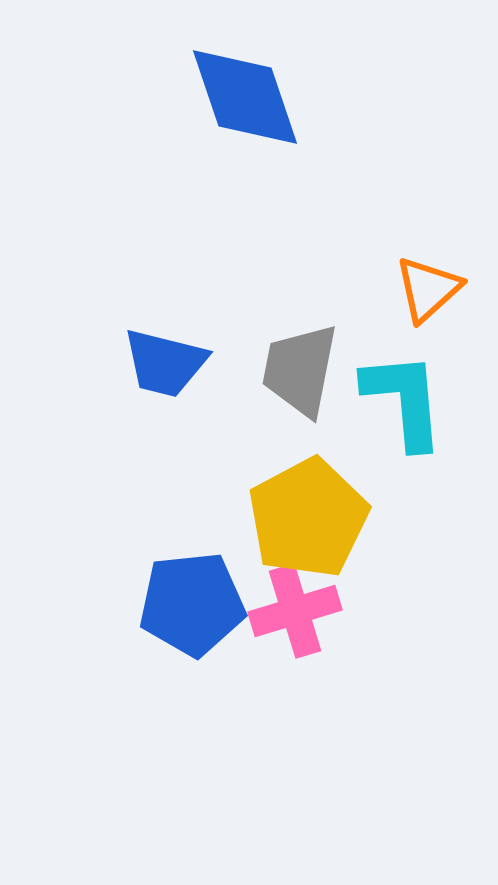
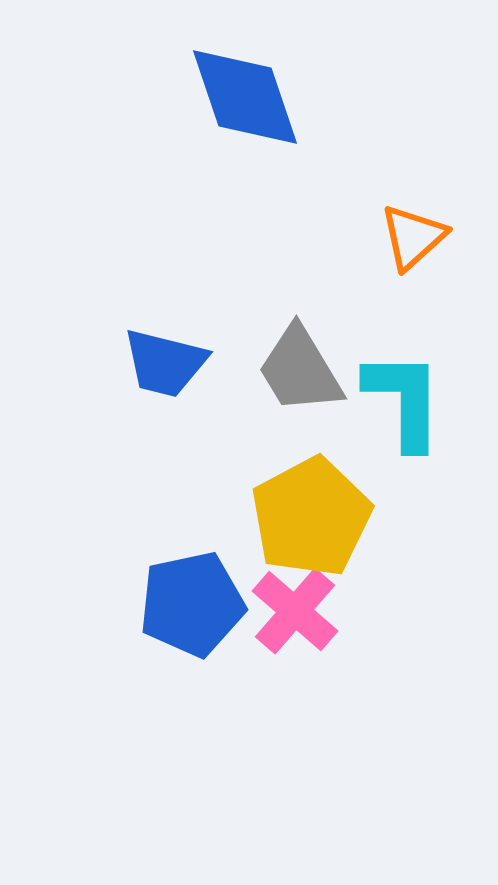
orange triangle: moved 15 px left, 52 px up
gray trapezoid: rotated 42 degrees counterclockwise
cyan L-shape: rotated 5 degrees clockwise
yellow pentagon: moved 3 px right, 1 px up
blue pentagon: rotated 6 degrees counterclockwise
pink cross: rotated 32 degrees counterclockwise
